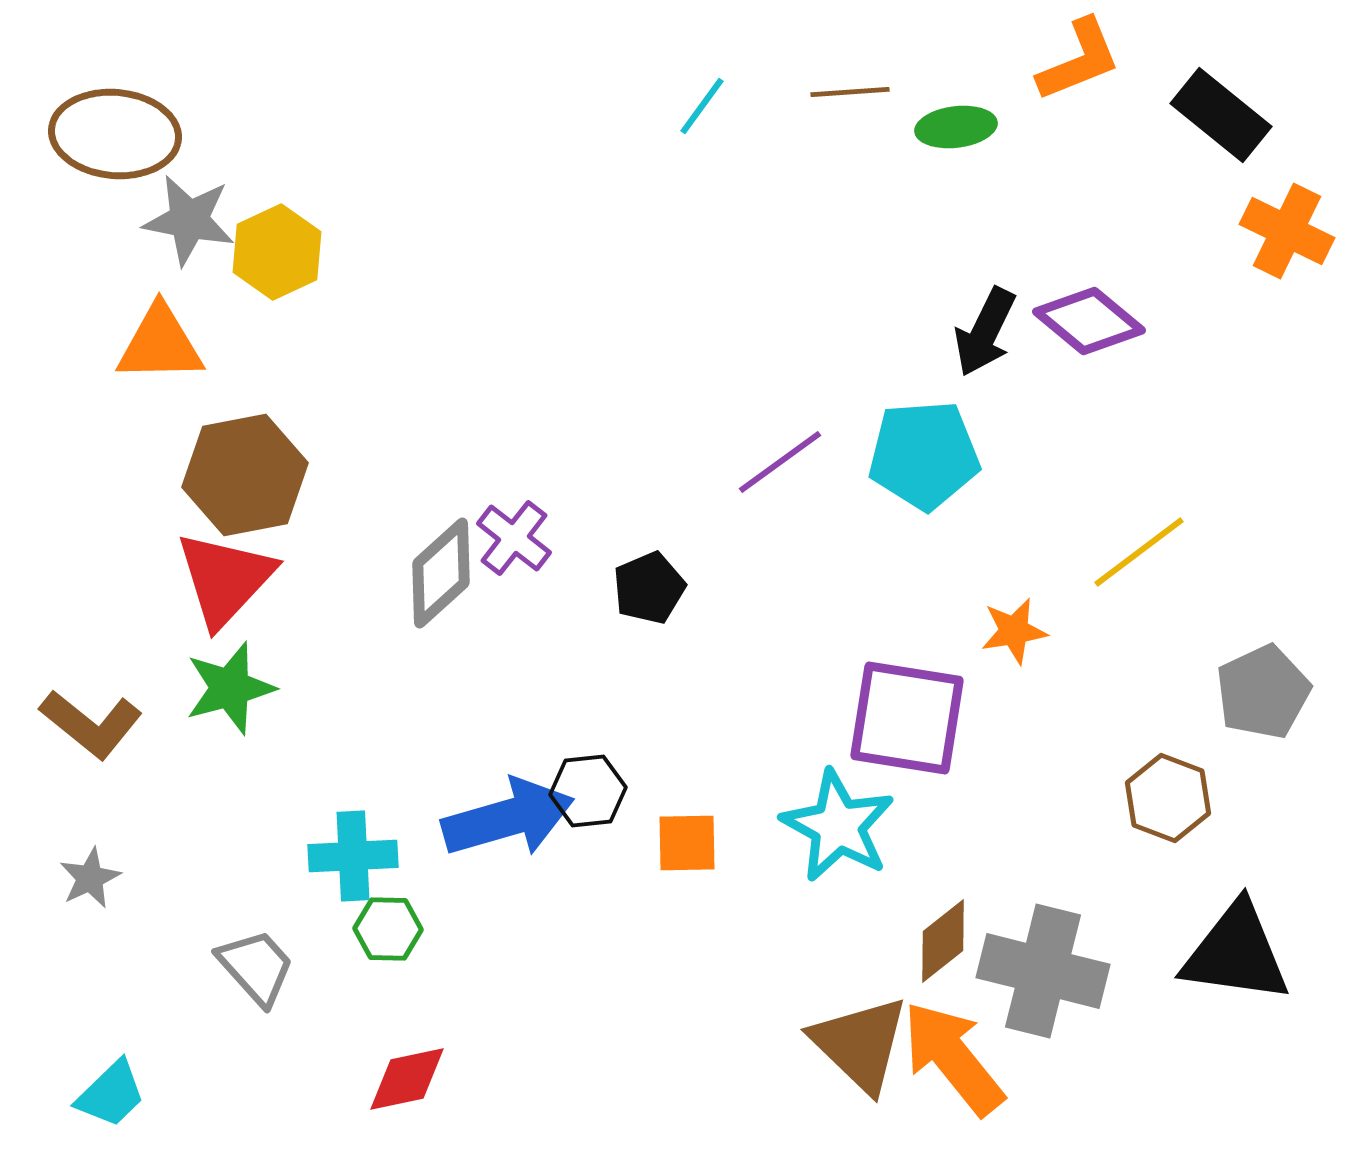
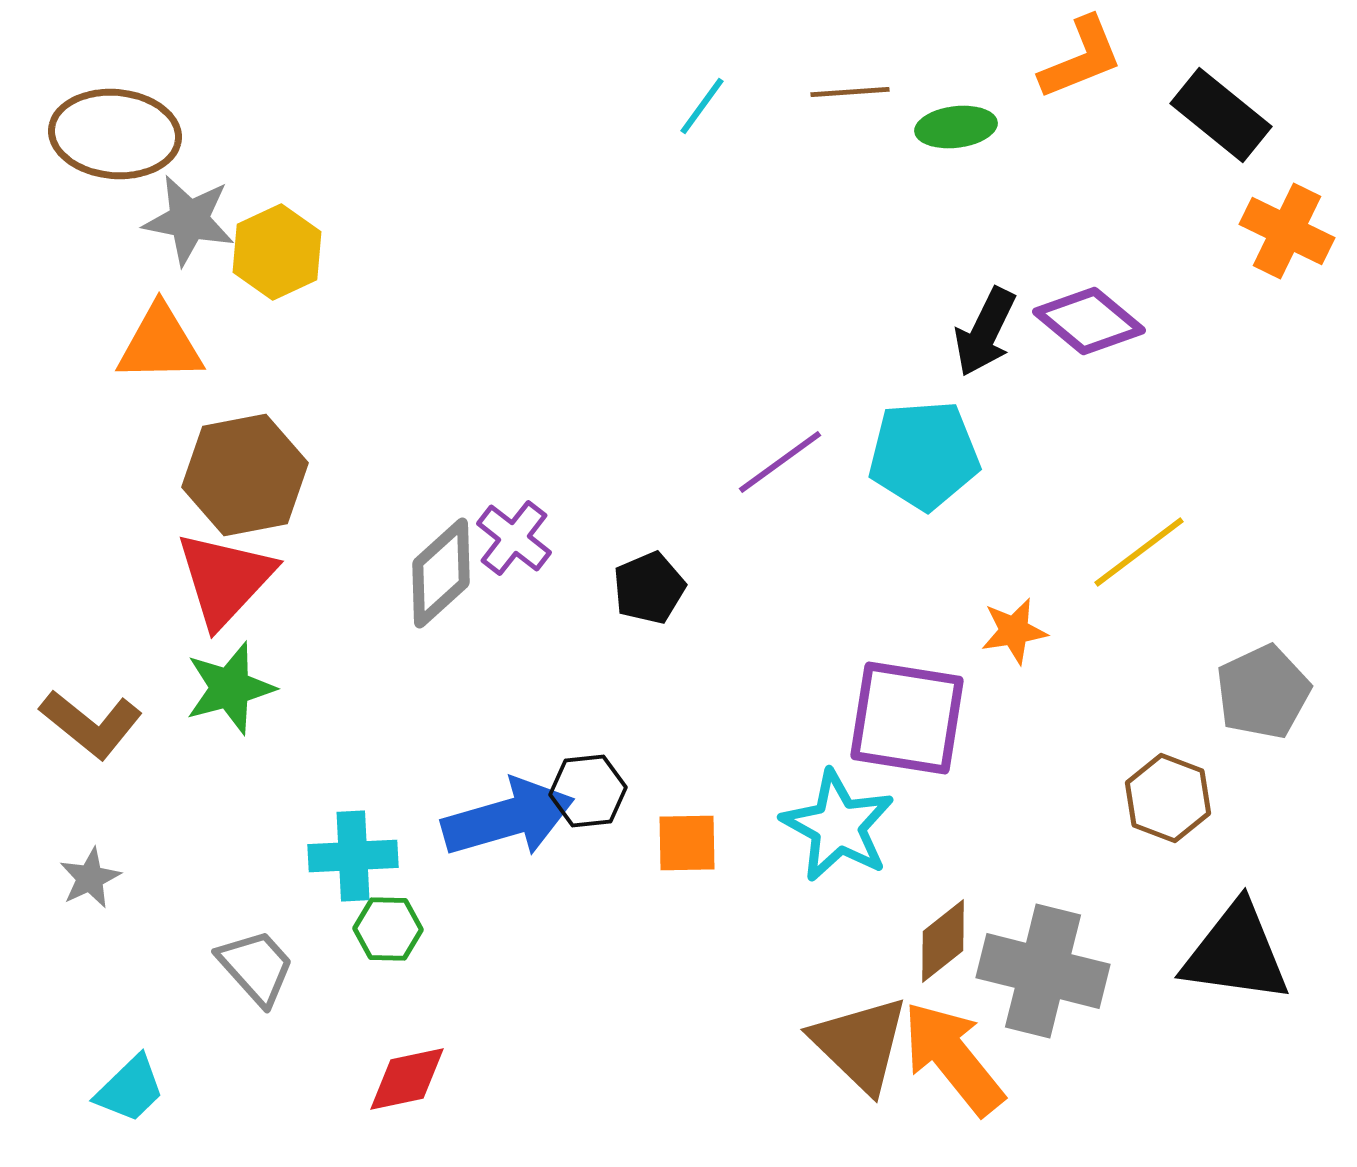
orange L-shape at (1079, 60): moved 2 px right, 2 px up
cyan trapezoid at (111, 1094): moved 19 px right, 5 px up
